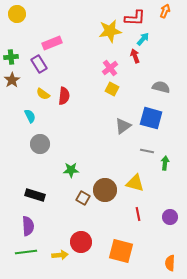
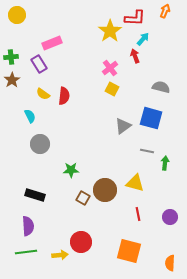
yellow circle: moved 1 px down
yellow star: rotated 25 degrees counterclockwise
orange square: moved 8 px right
